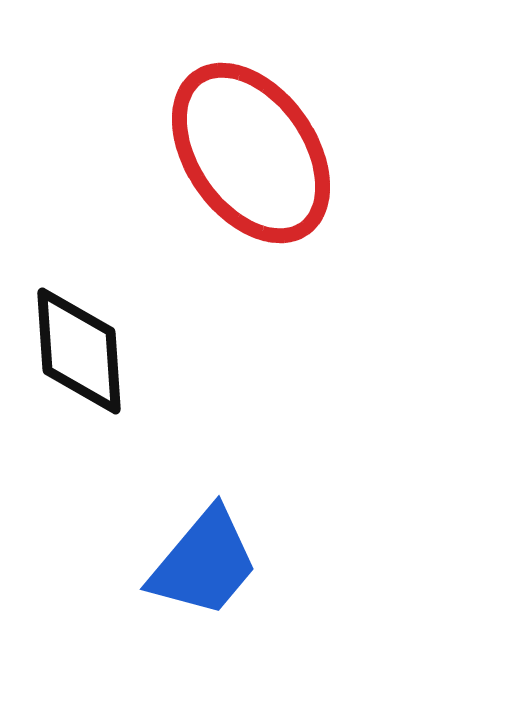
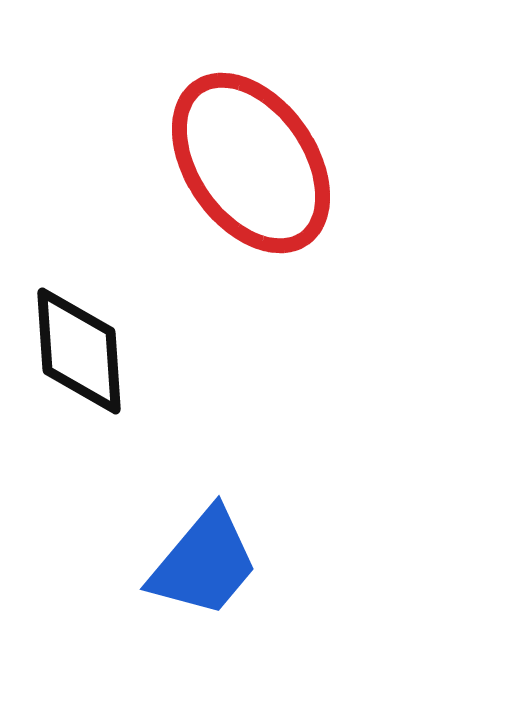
red ellipse: moved 10 px down
